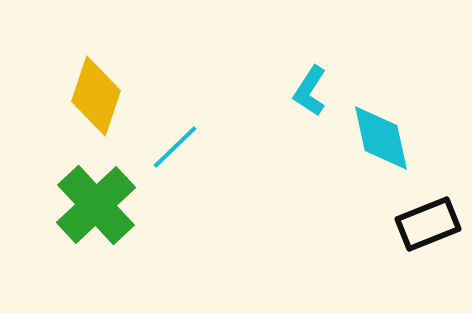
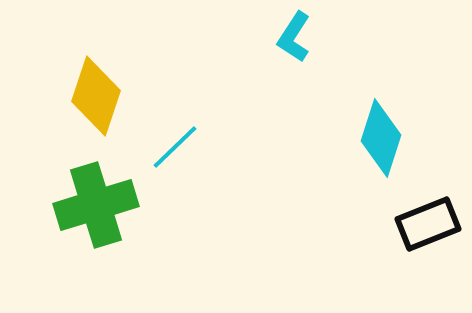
cyan L-shape: moved 16 px left, 54 px up
cyan diamond: rotated 30 degrees clockwise
green cross: rotated 26 degrees clockwise
